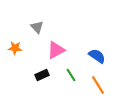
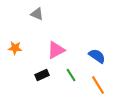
gray triangle: moved 13 px up; rotated 24 degrees counterclockwise
